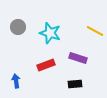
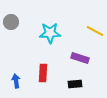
gray circle: moved 7 px left, 5 px up
cyan star: rotated 20 degrees counterclockwise
purple rectangle: moved 2 px right
red rectangle: moved 3 px left, 8 px down; rotated 66 degrees counterclockwise
